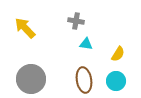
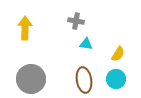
yellow arrow: rotated 45 degrees clockwise
cyan circle: moved 2 px up
